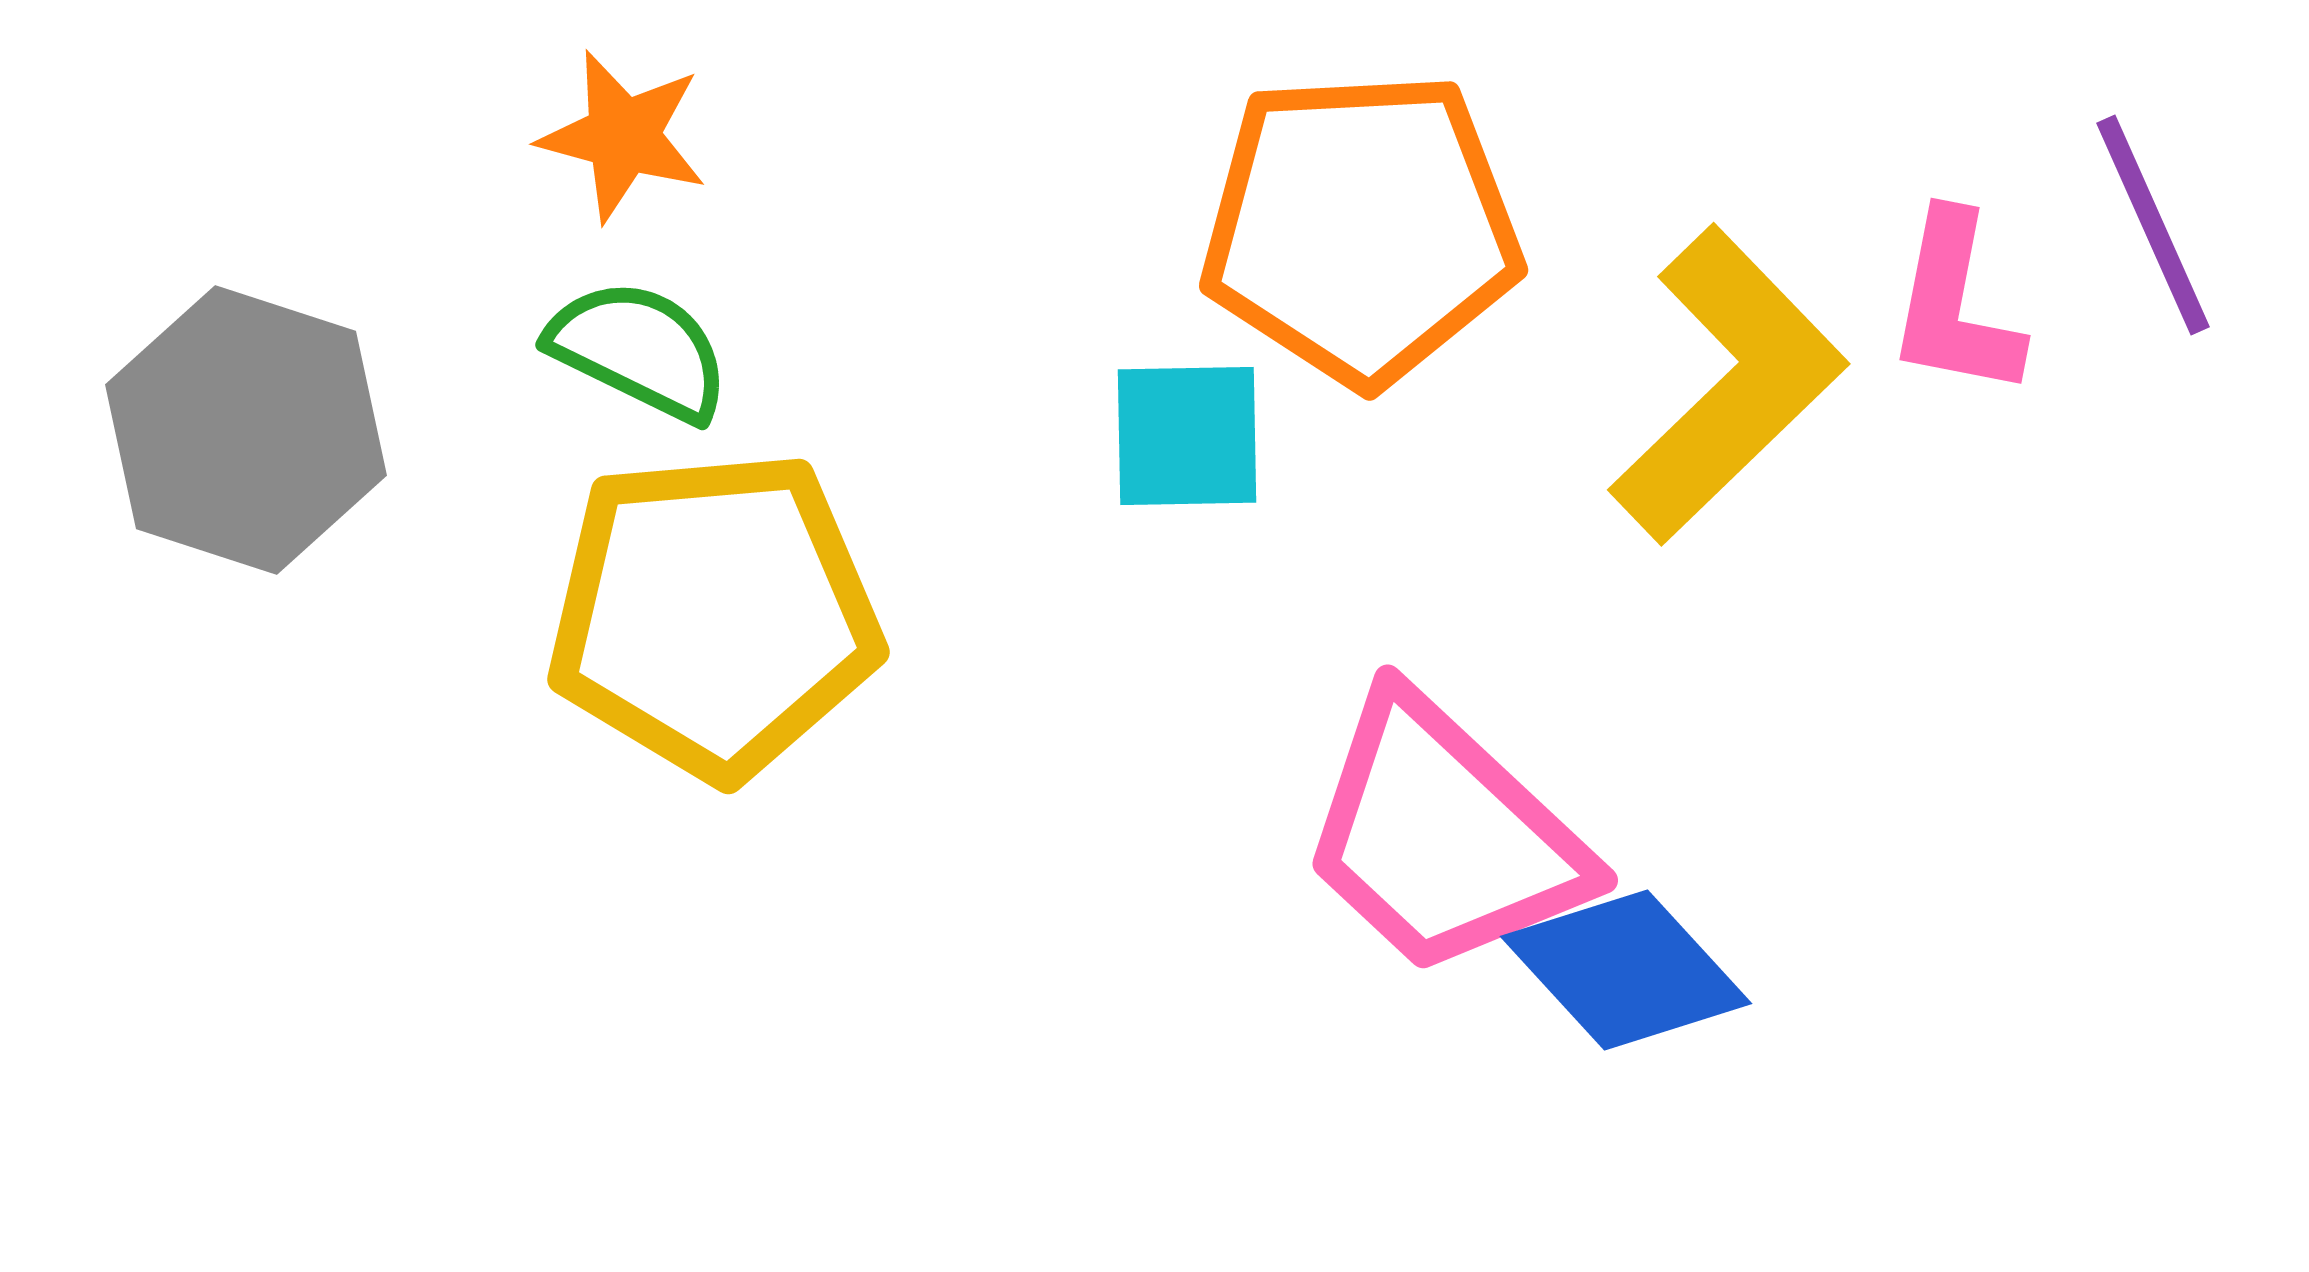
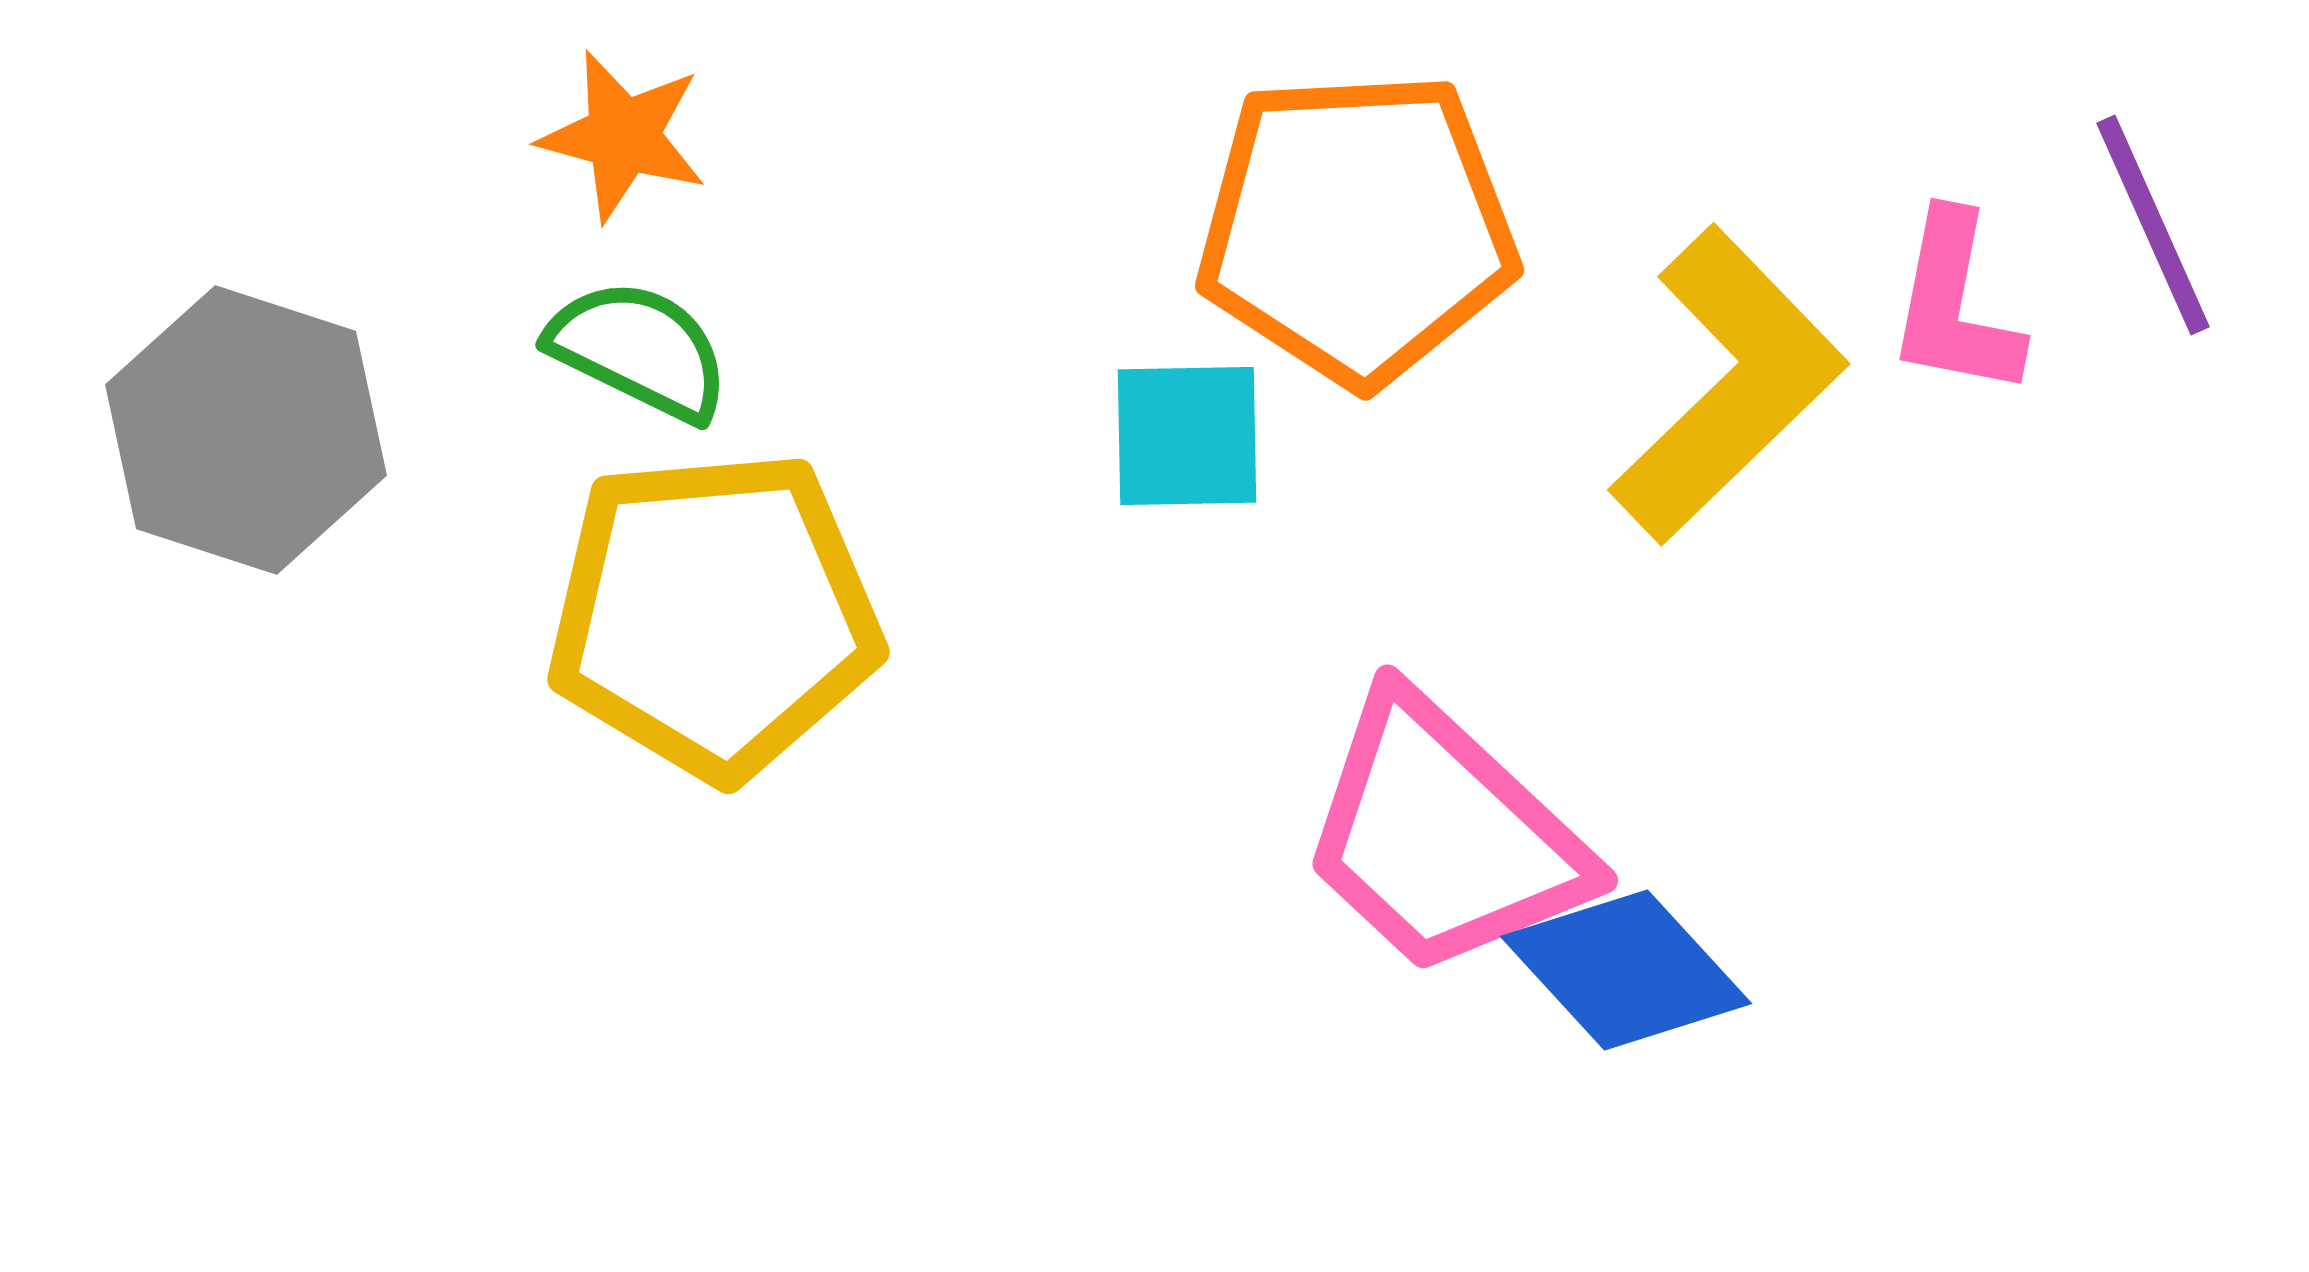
orange pentagon: moved 4 px left
